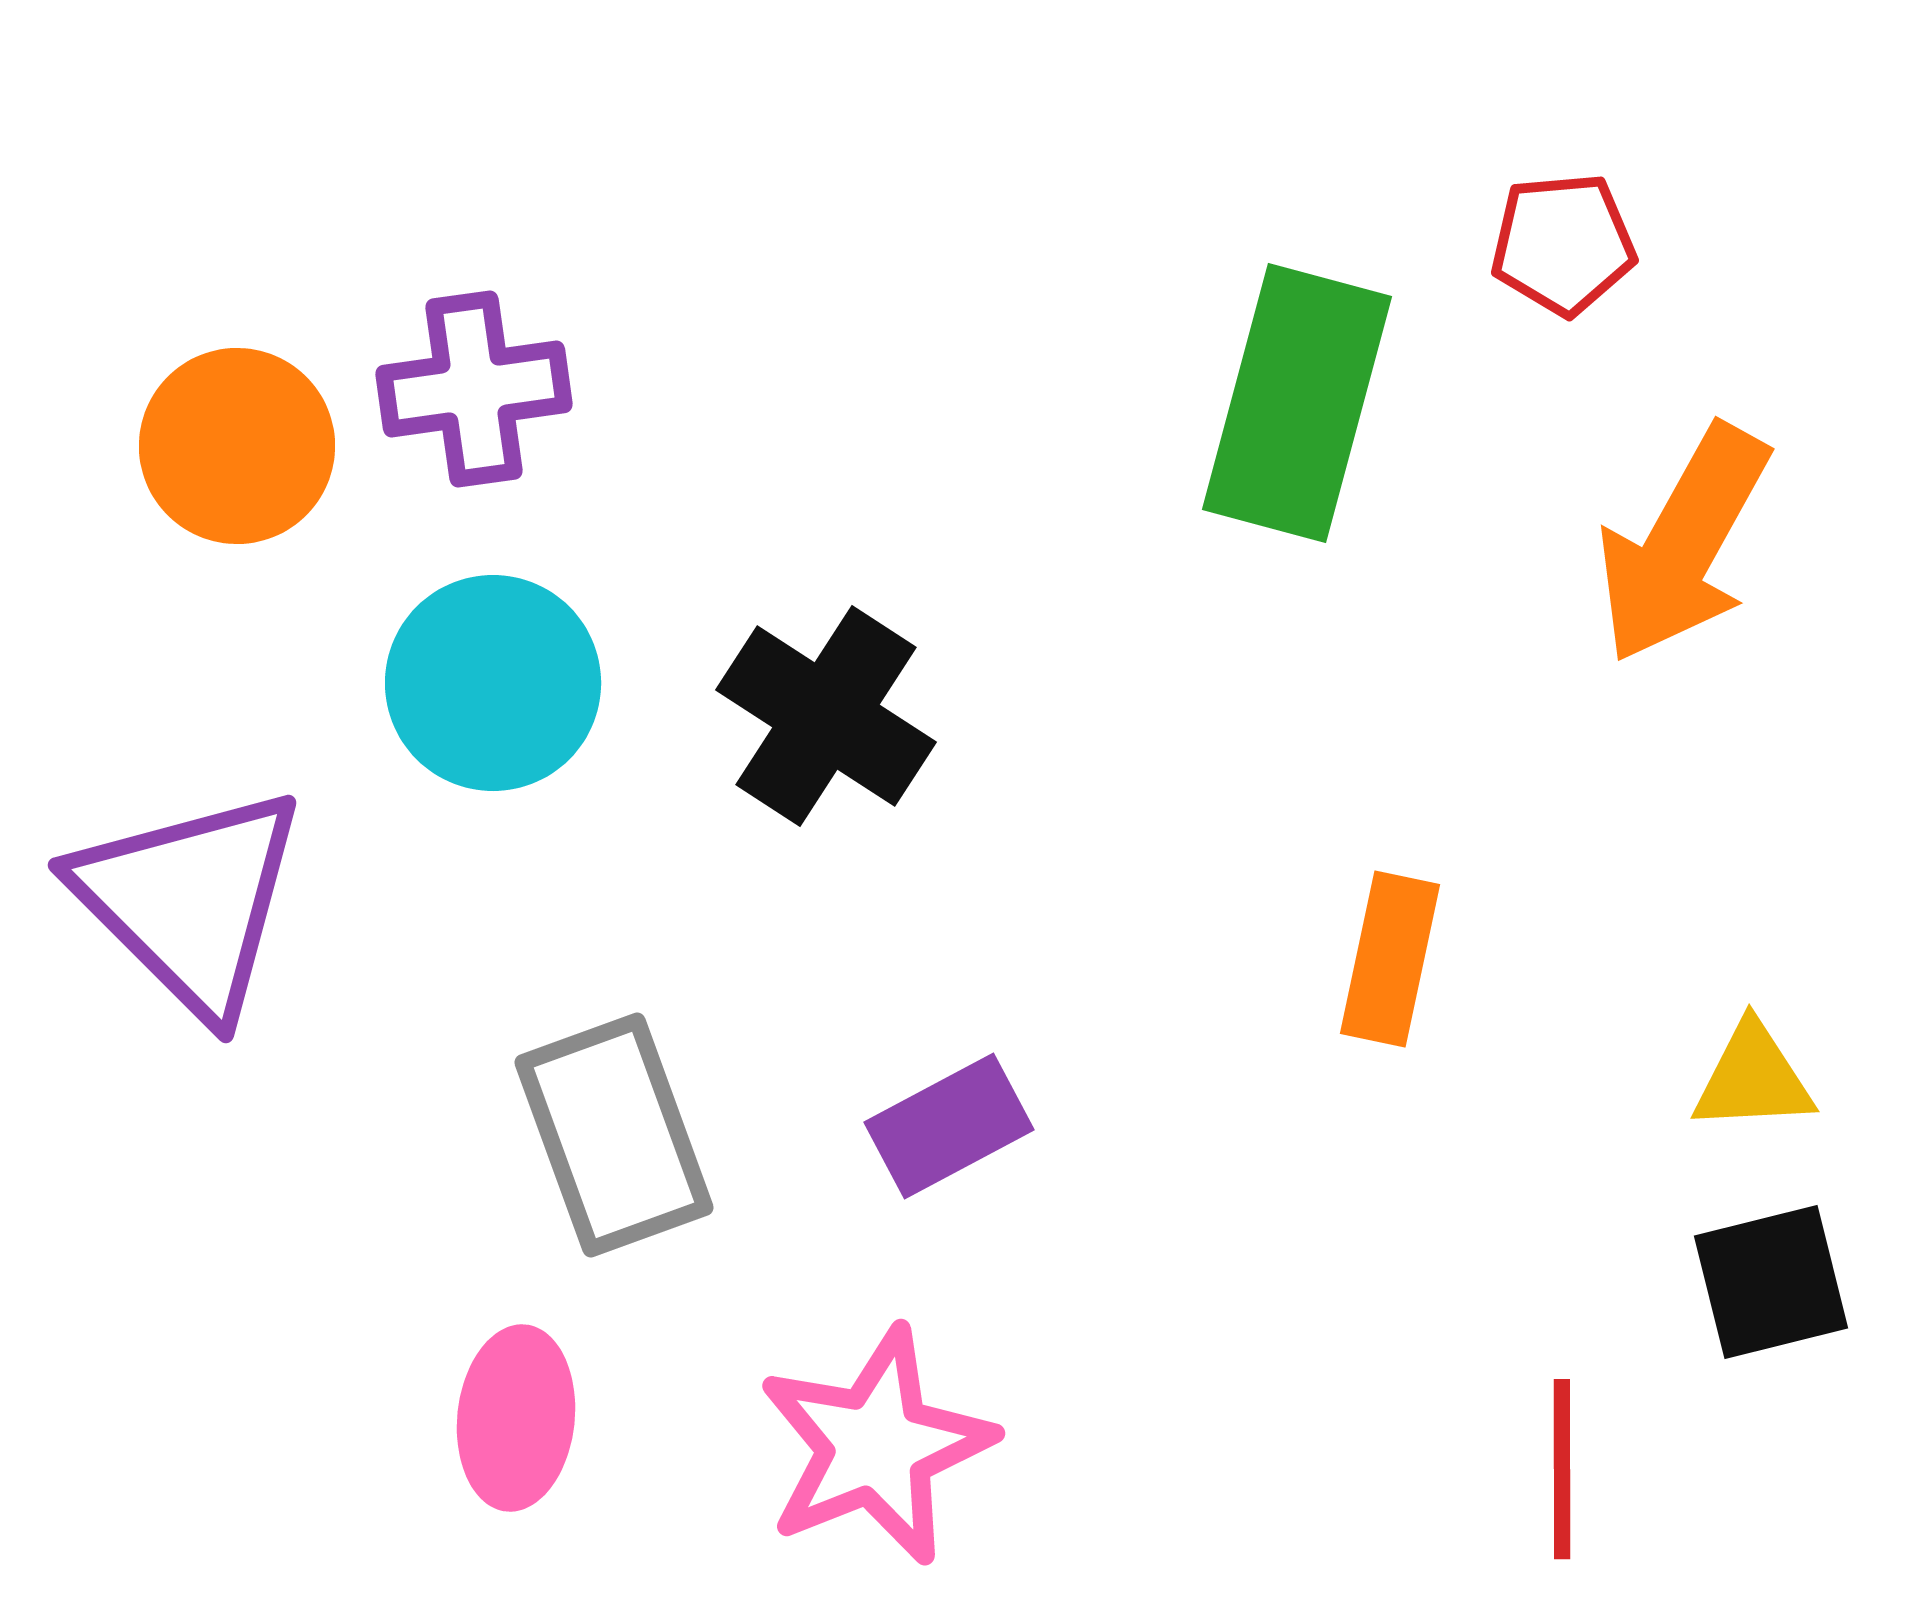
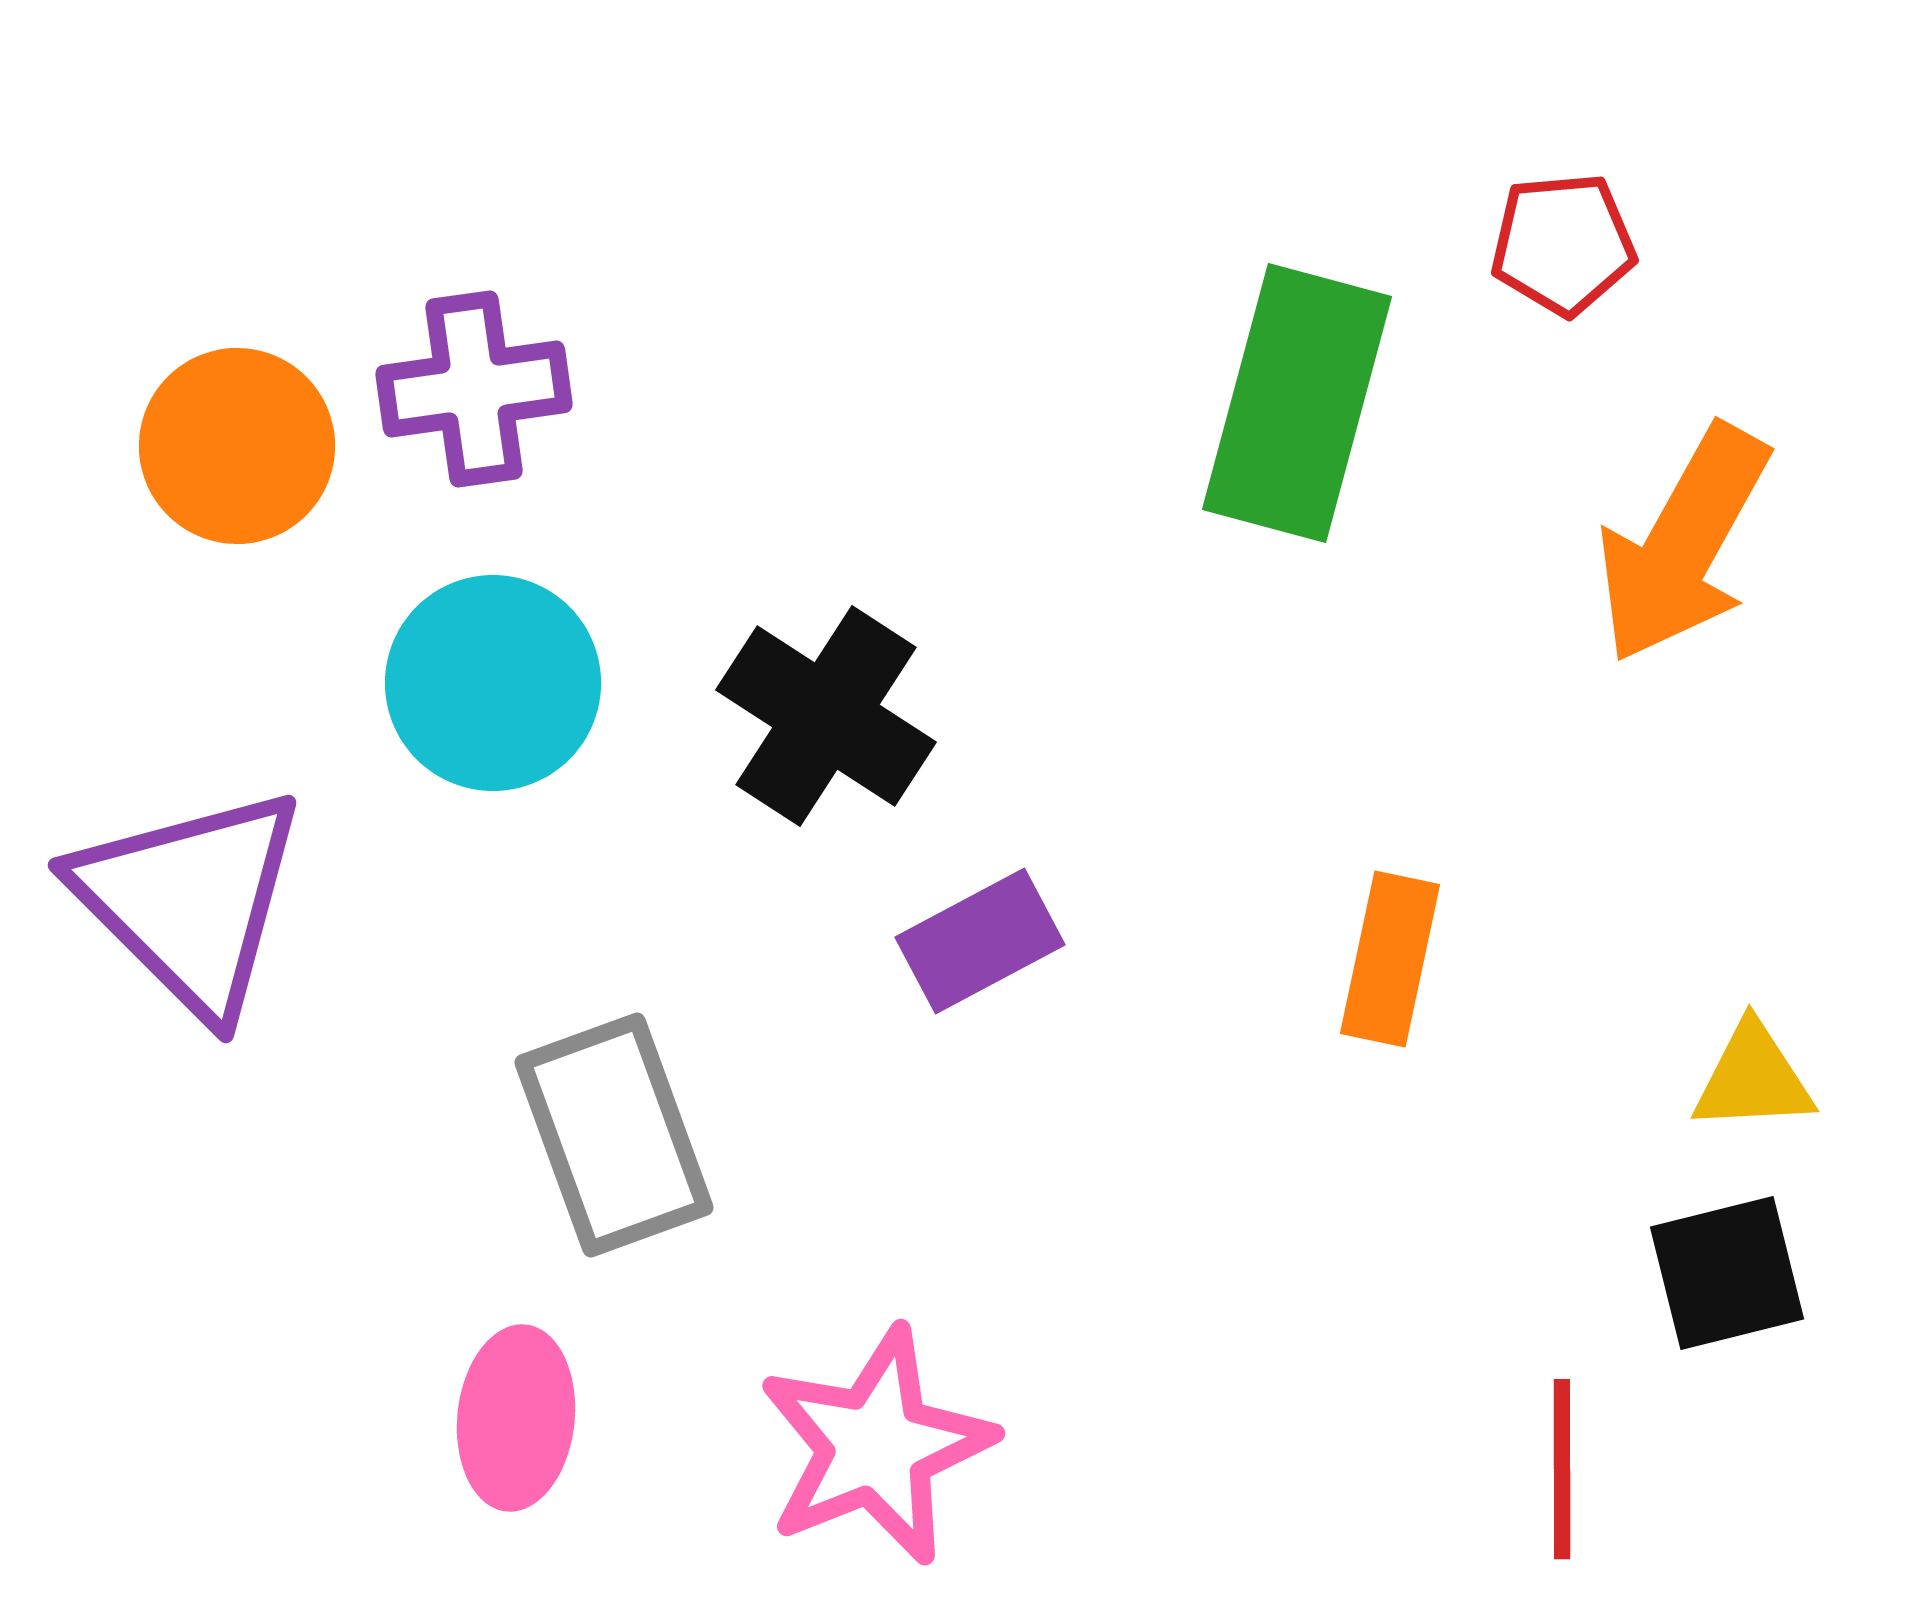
purple rectangle: moved 31 px right, 185 px up
black square: moved 44 px left, 9 px up
